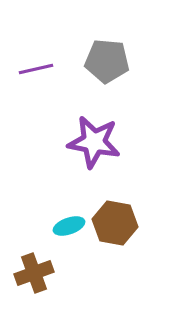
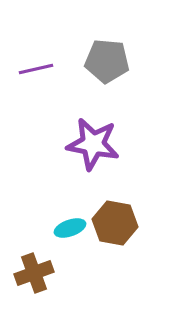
purple star: moved 1 px left, 2 px down
cyan ellipse: moved 1 px right, 2 px down
